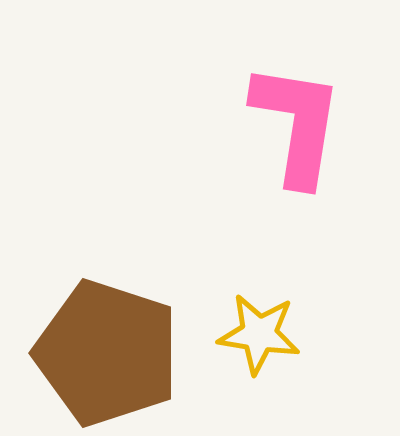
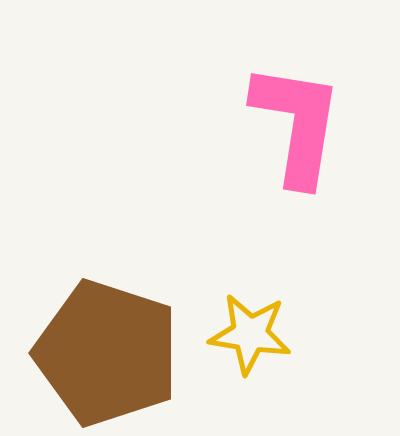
yellow star: moved 9 px left
